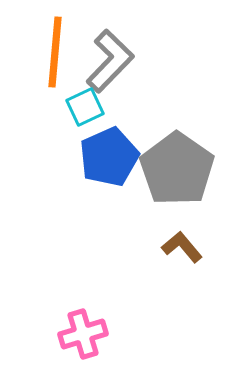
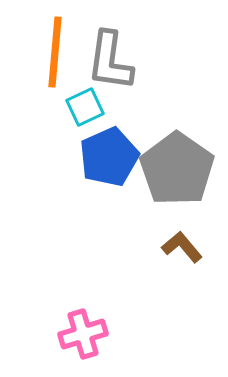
gray L-shape: rotated 144 degrees clockwise
